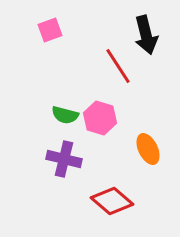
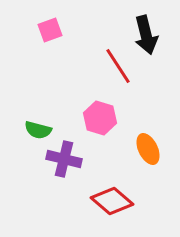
green semicircle: moved 27 px left, 15 px down
